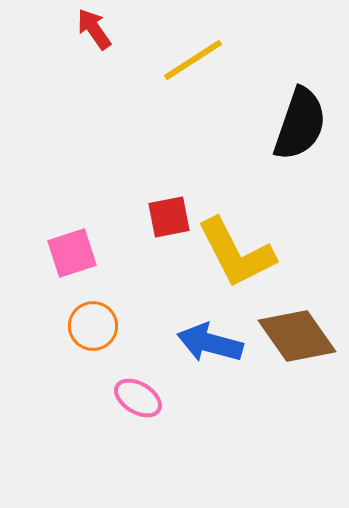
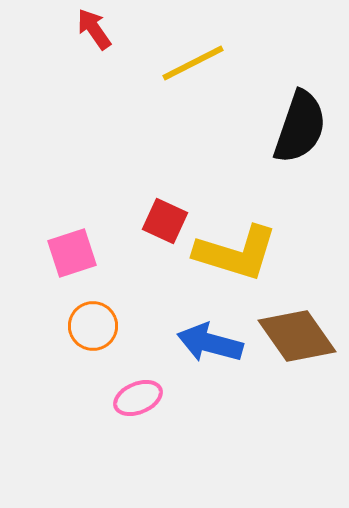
yellow line: moved 3 px down; rotated 6 degrees clockwise
black semicircle: moved 3 px down
red square: moved 4 px left, 4 px down; rotated 36 degrees clockwise
yellow L-shape: rotated 46 degrees counterclockwise
pink ellipse: rotated 54 degrees counterclockwise
